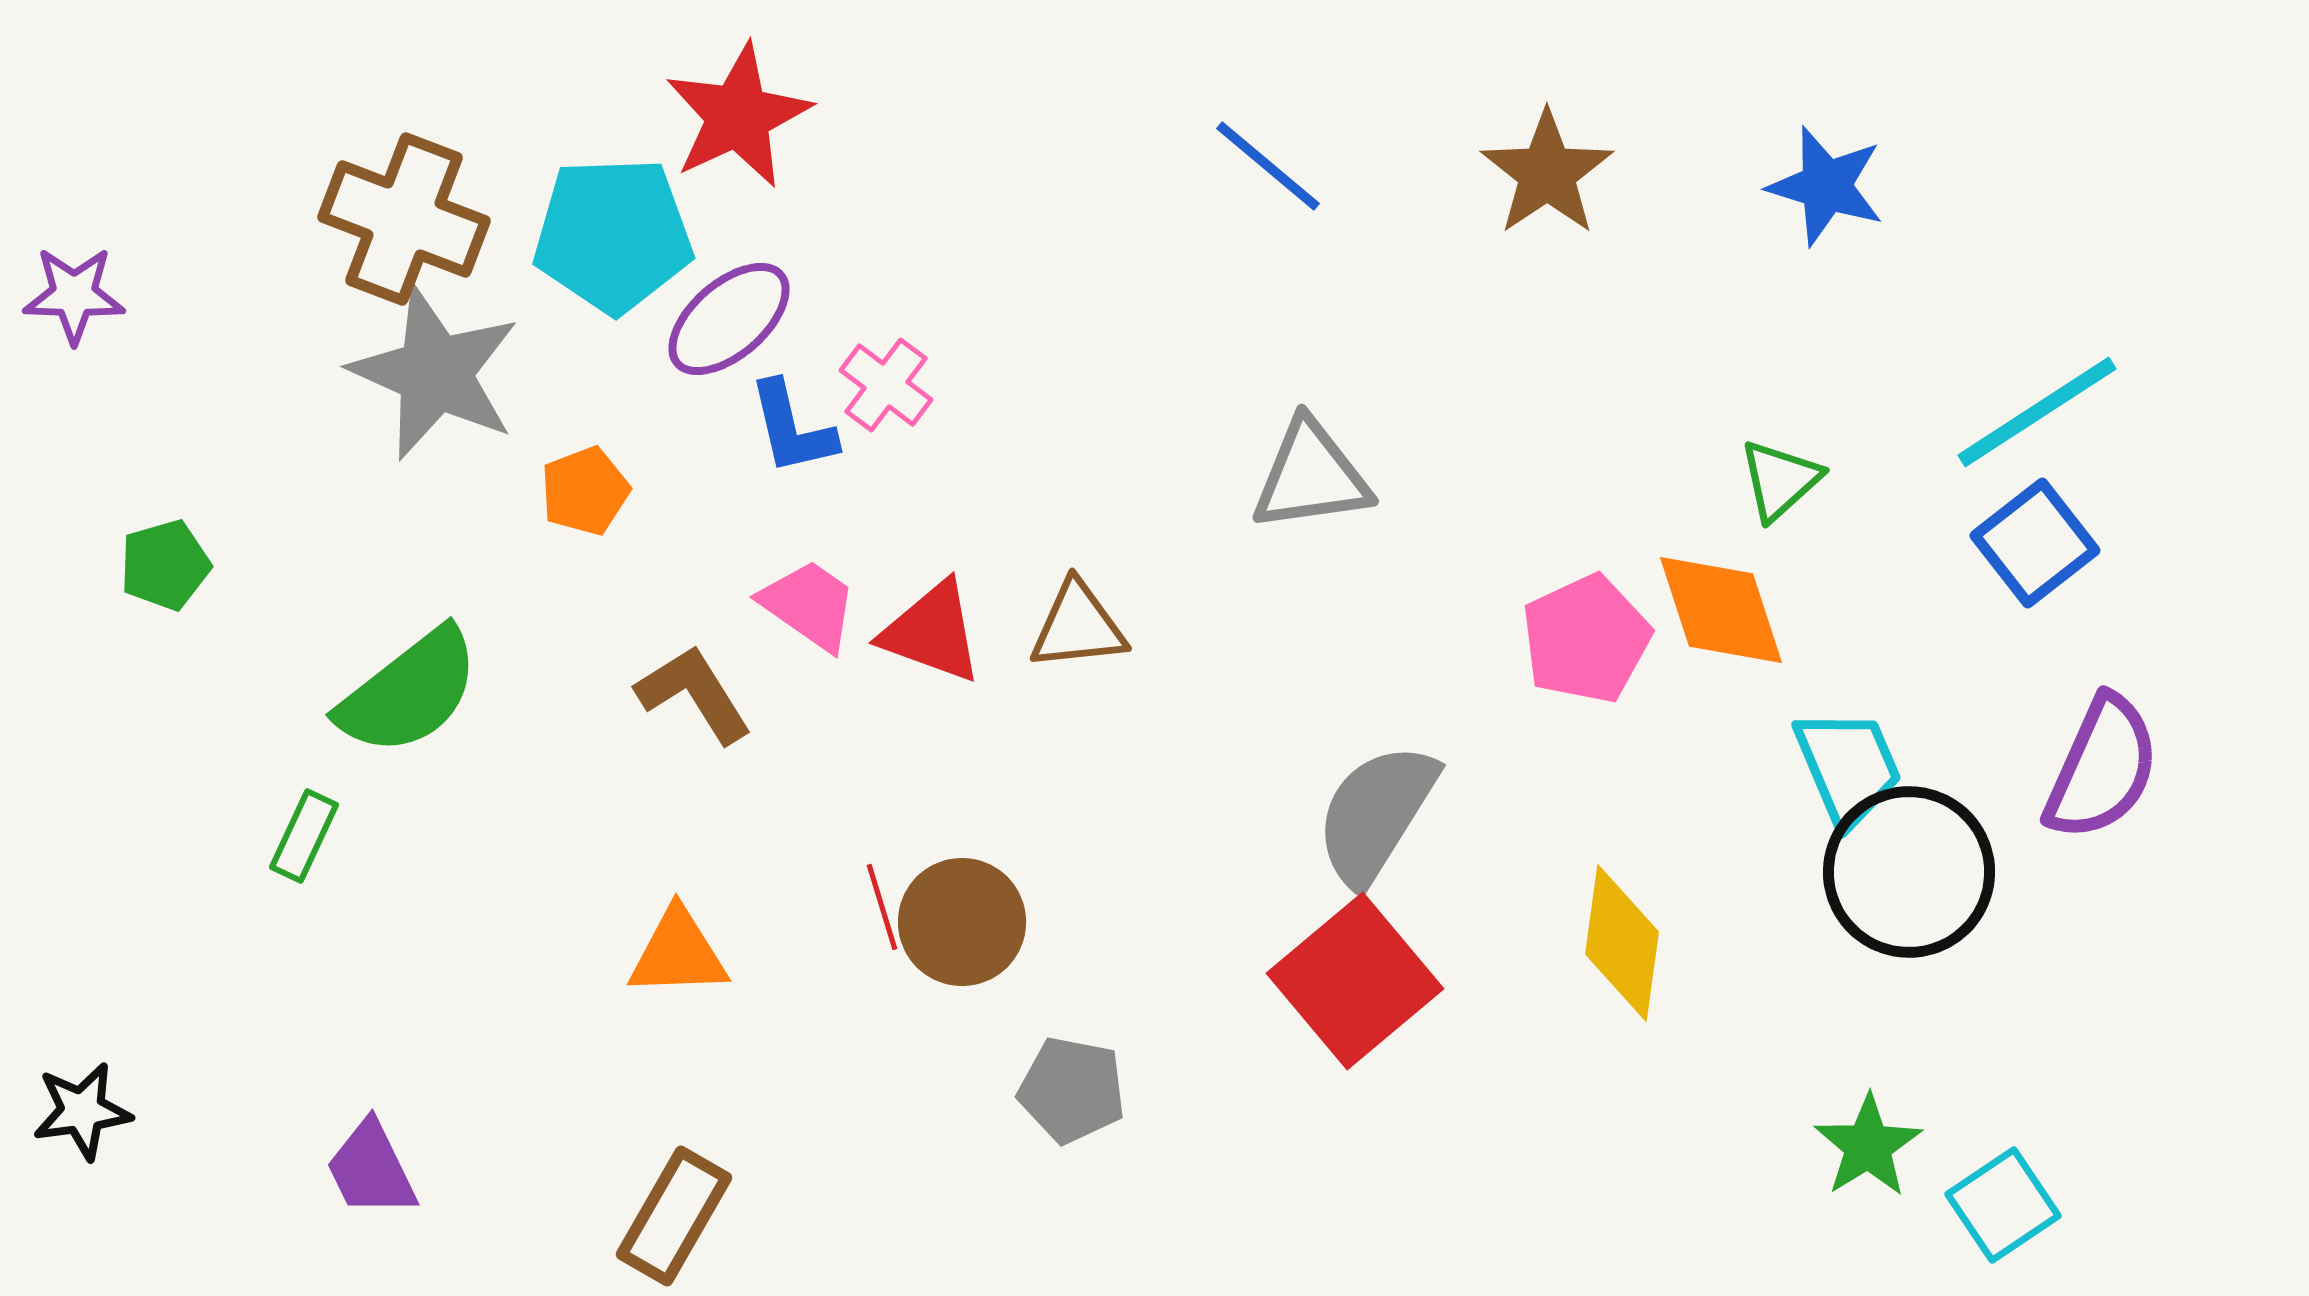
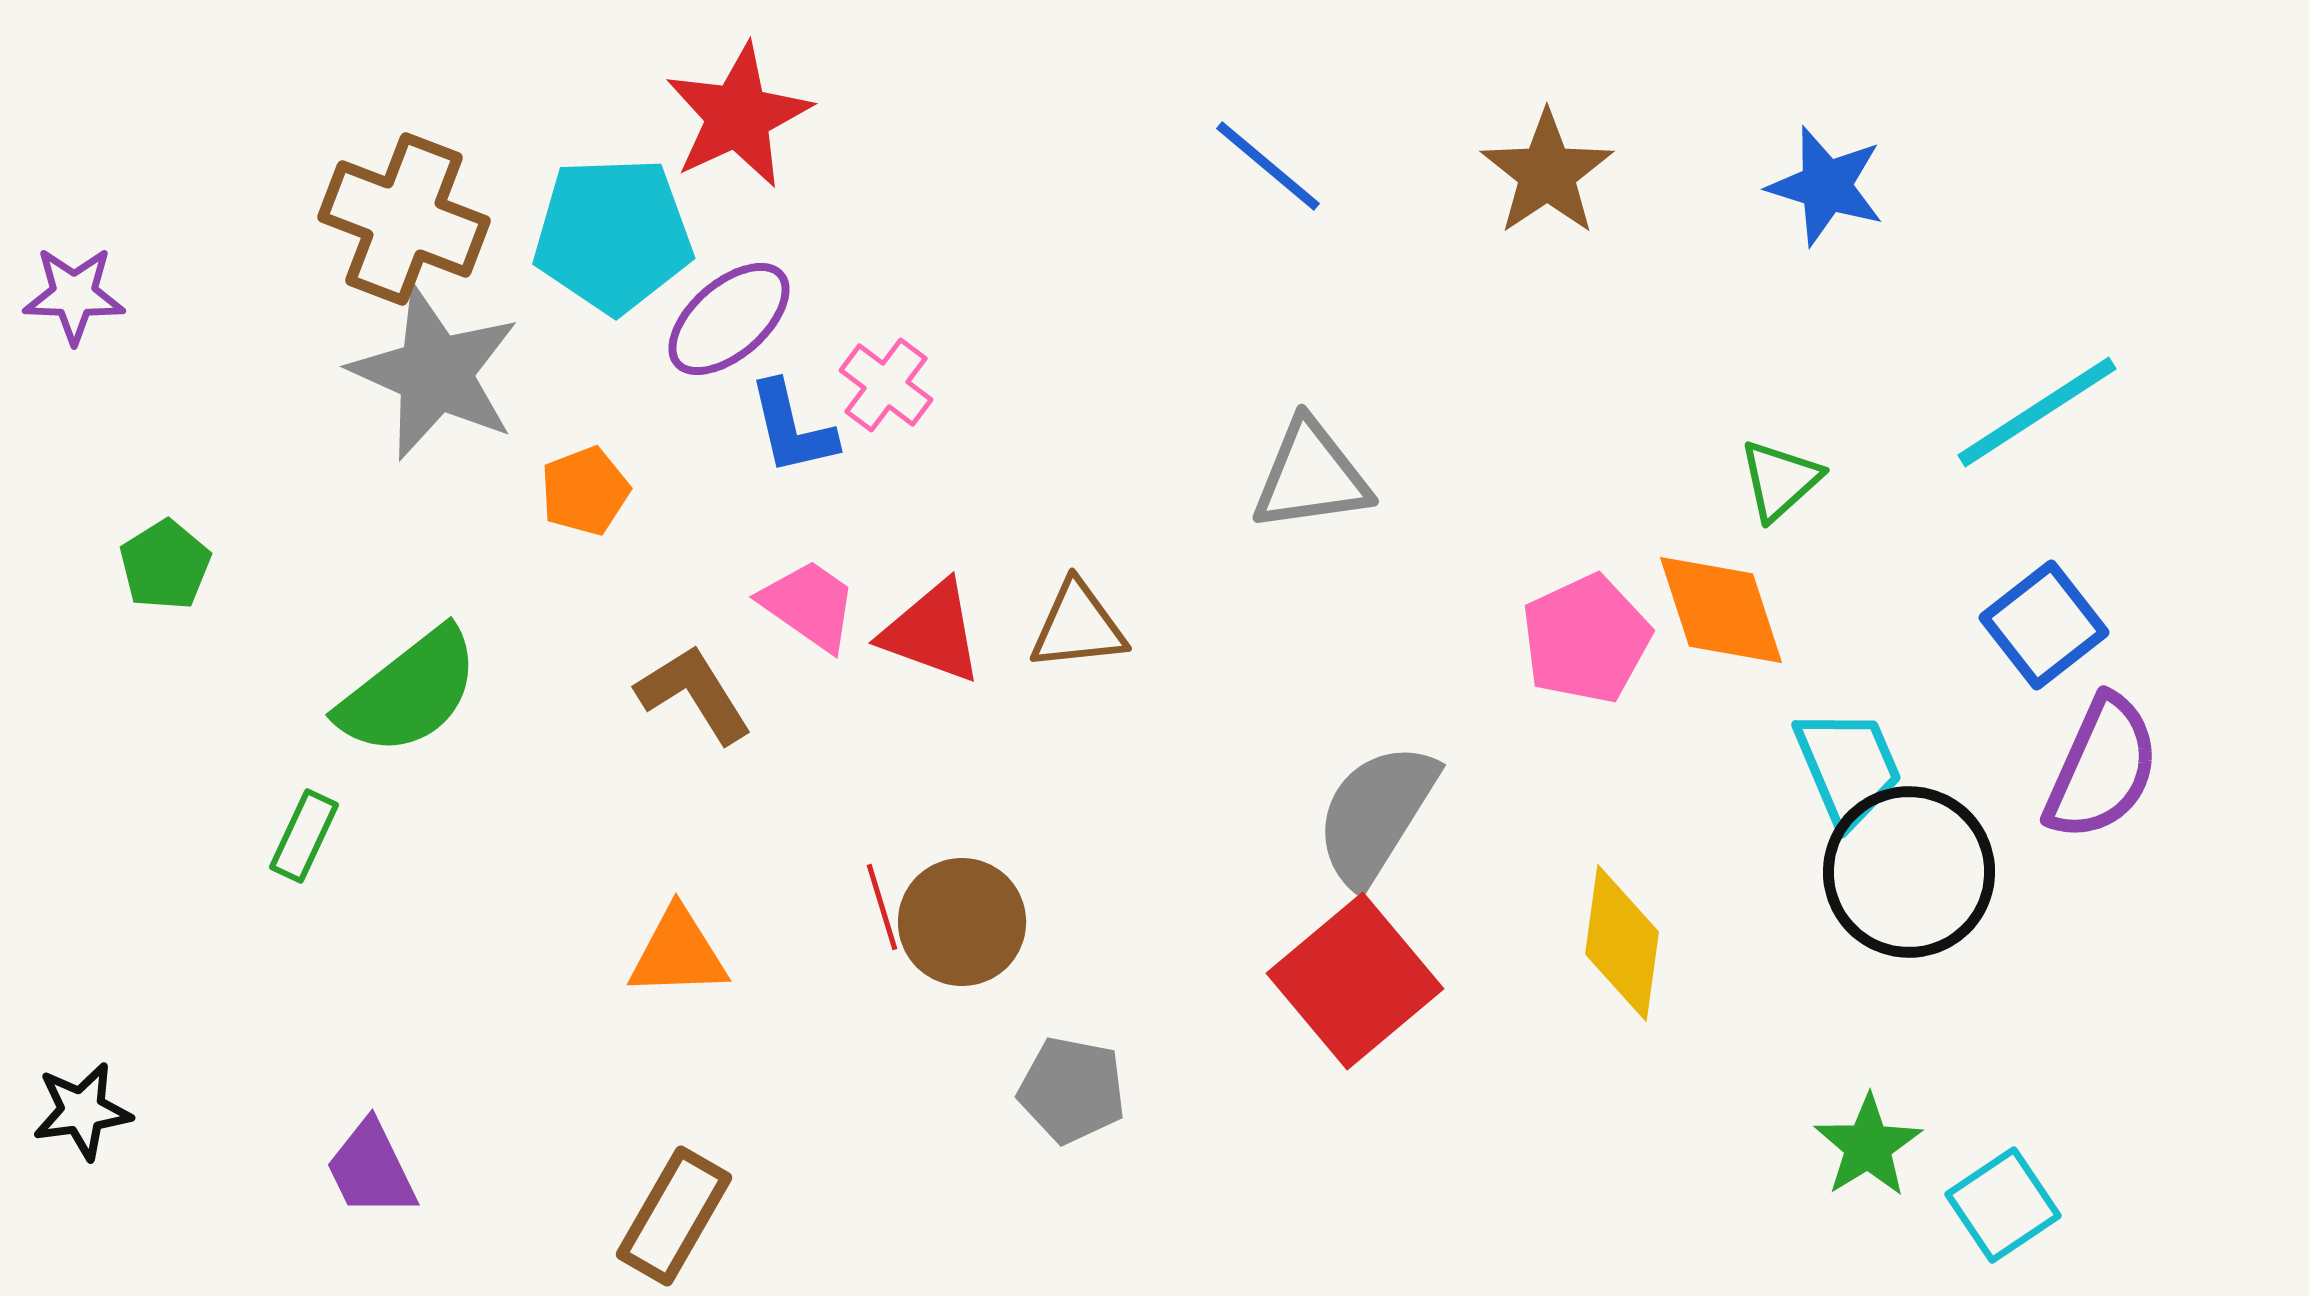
blue square: moved 9 px right, 82 px down
green pentagon: rotated 16 degrees counterclockwise
